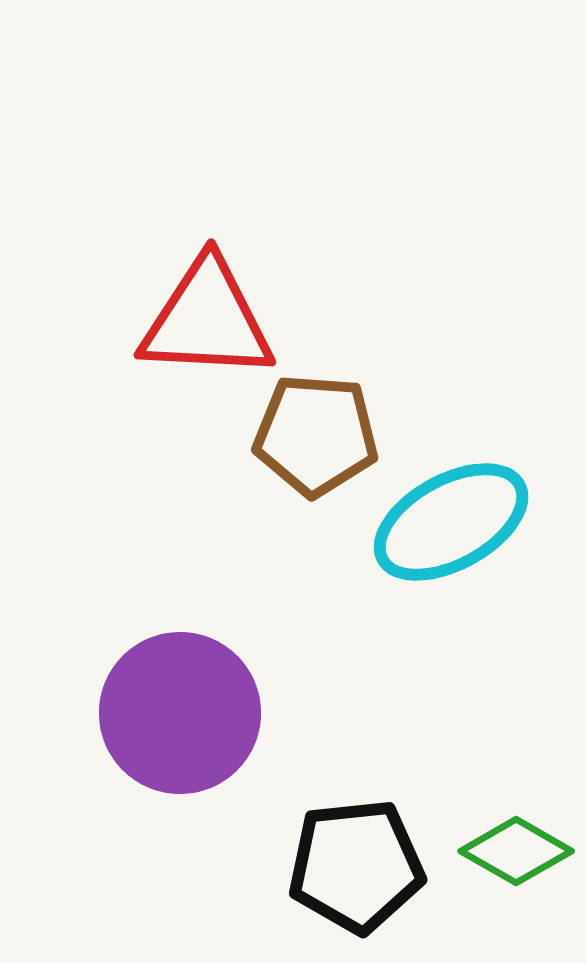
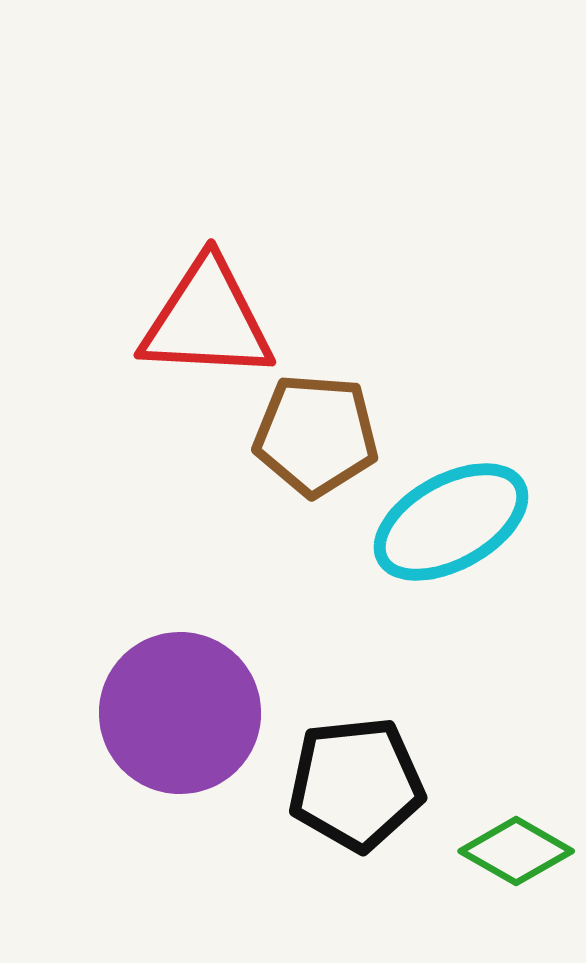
black pentagon: moved 82 px up
